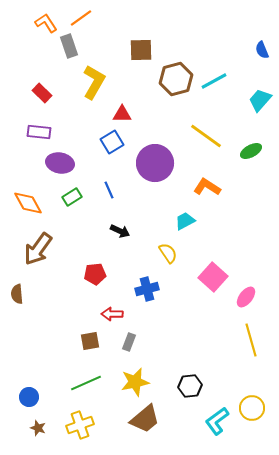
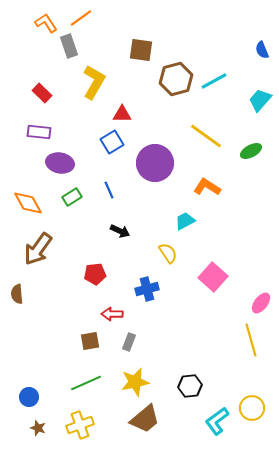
brown square at (141, 50): rotated 10 degrees clockwise
pink ellipse at (246, 297): moved 15 px right, 6 px down
